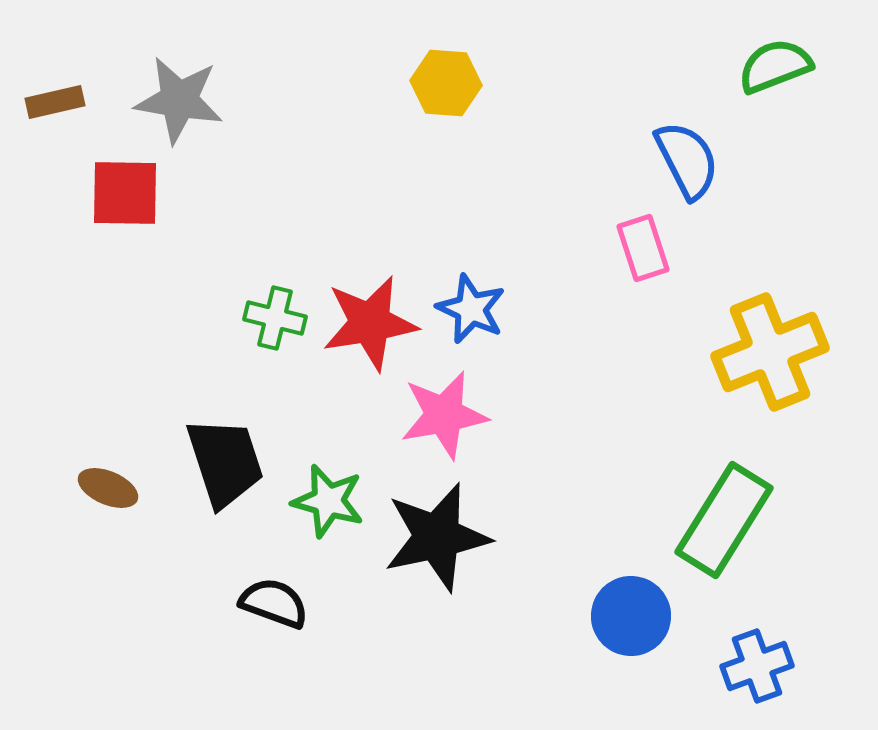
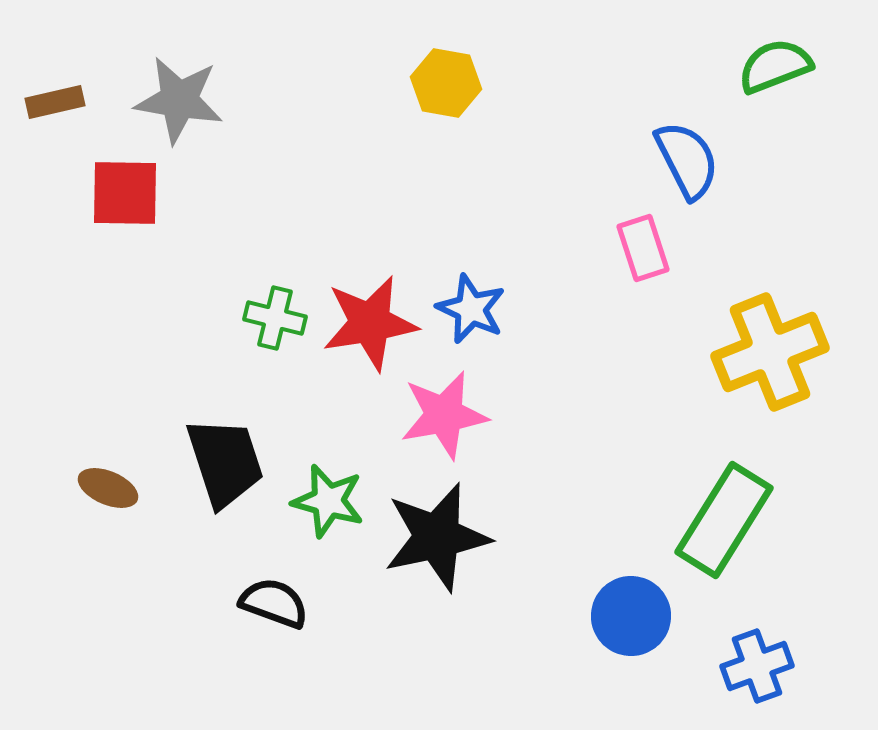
yellow hexagon: rotated 6 degrees clockwise
